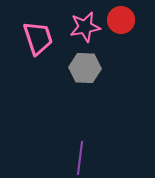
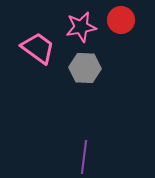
pink star: moved 4 px left
pink trapezoid: moved 10 px down; rotated 36 degrees counterclockwise
purple line: moved 4 px right, 1 px up
